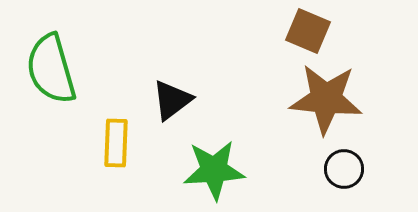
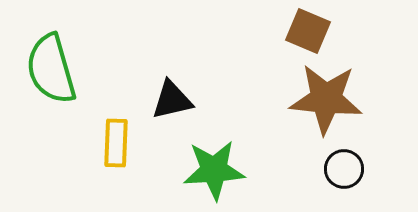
black triangle: rotated 24 degrees clockwise
